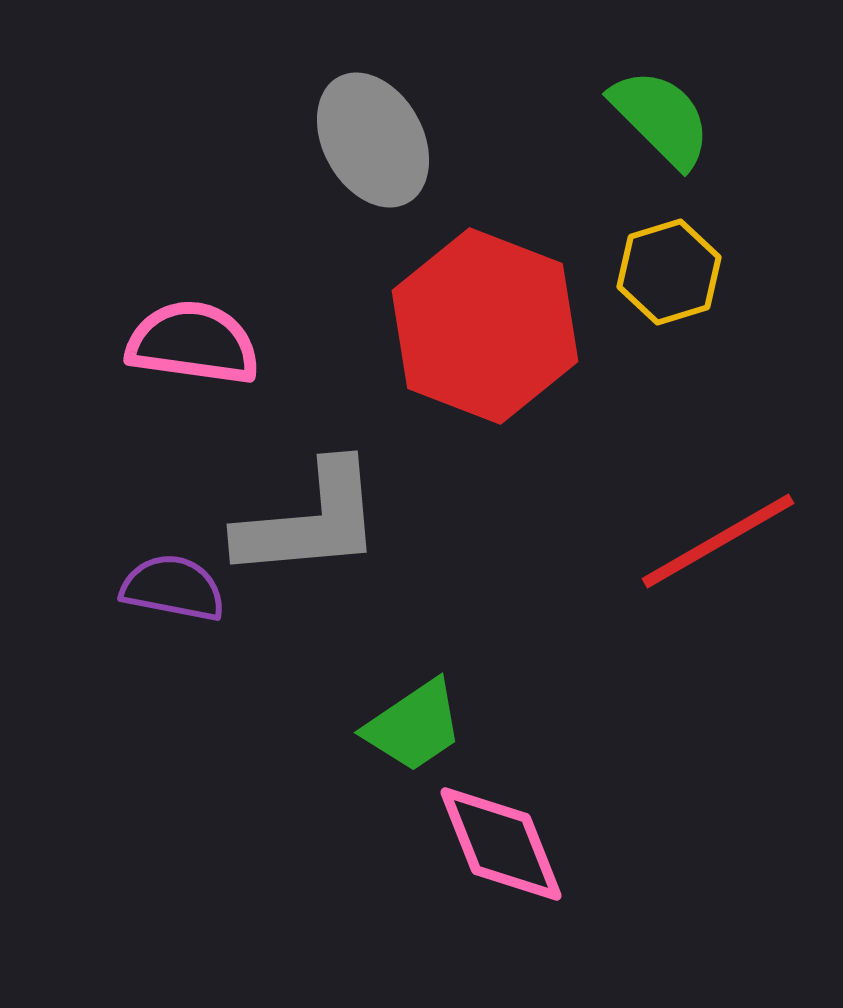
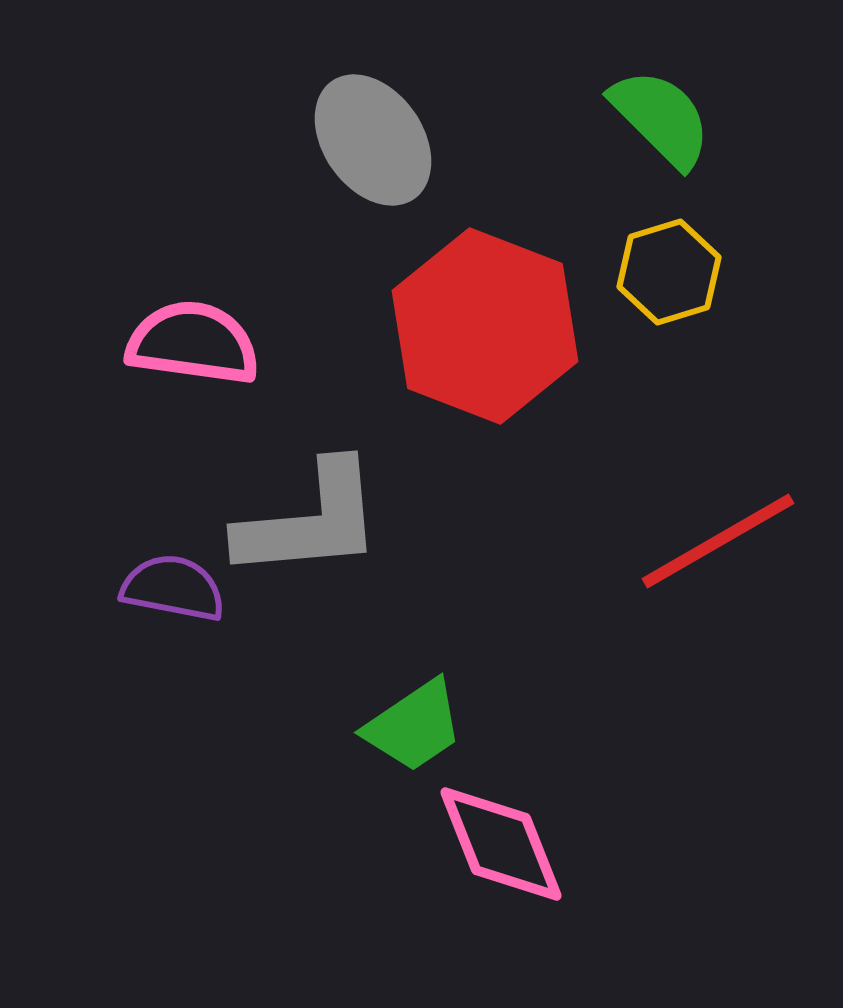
gray ellipse: rotated 6 degrees counterclockwise
